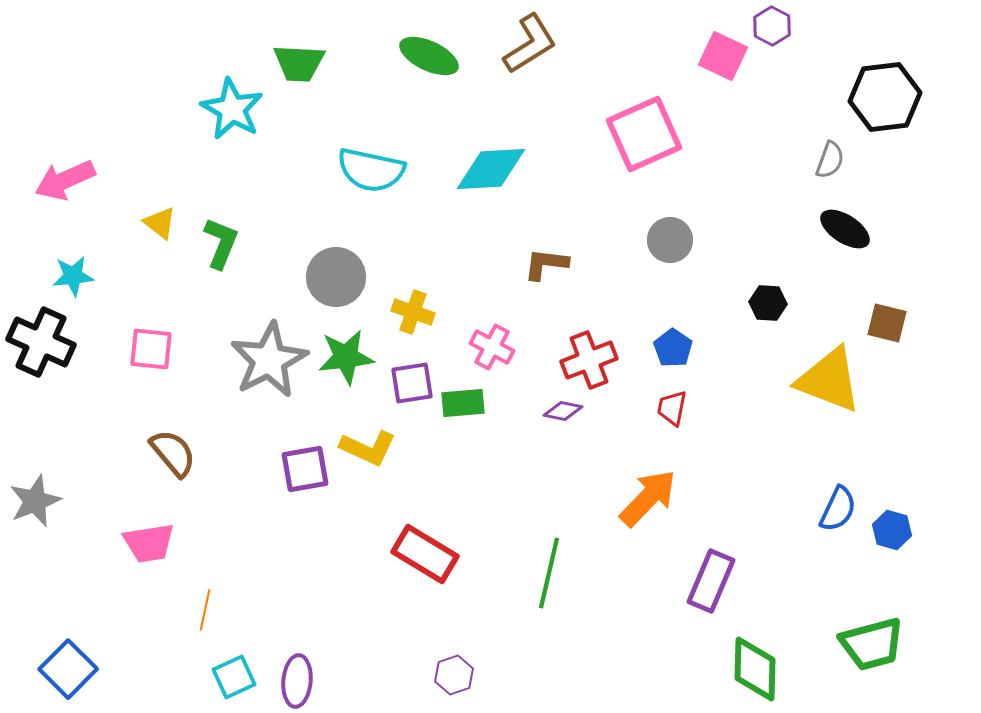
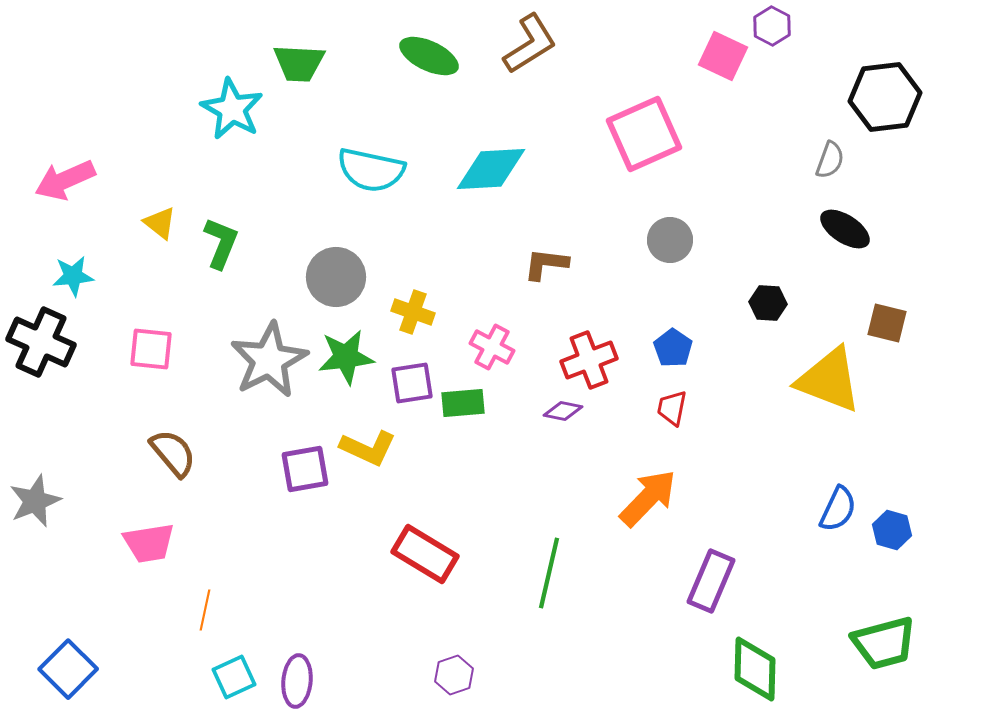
green trapezoid at (872, 644): moved 12 px right, 1 px up
